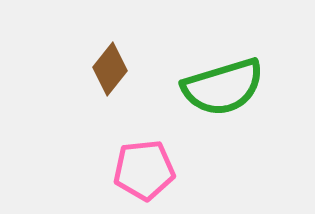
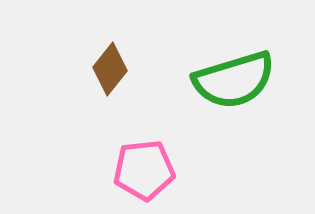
green semicircle: moved 11 px right, 7 px up
